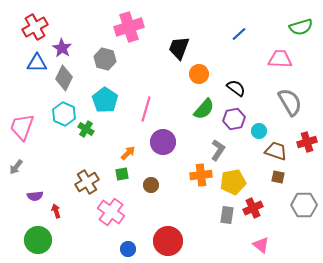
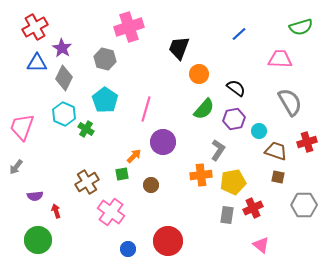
orange arrow at (128, 153): moved 6 px right, 3 px down
